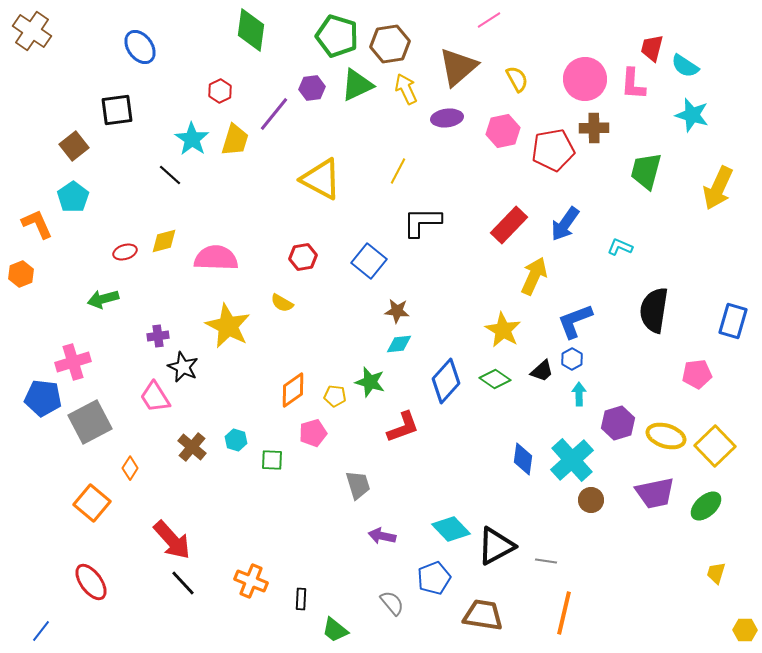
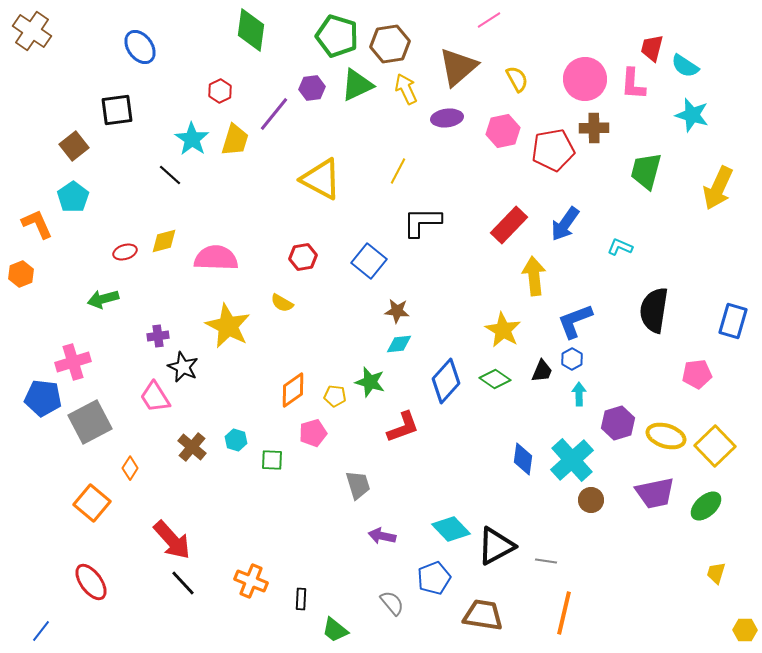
yellow arrow at (534, 276): rotated 30 degrees counterclockwise
black trapezoid at (542, 371): rotated 25 degrees counterclockwise
